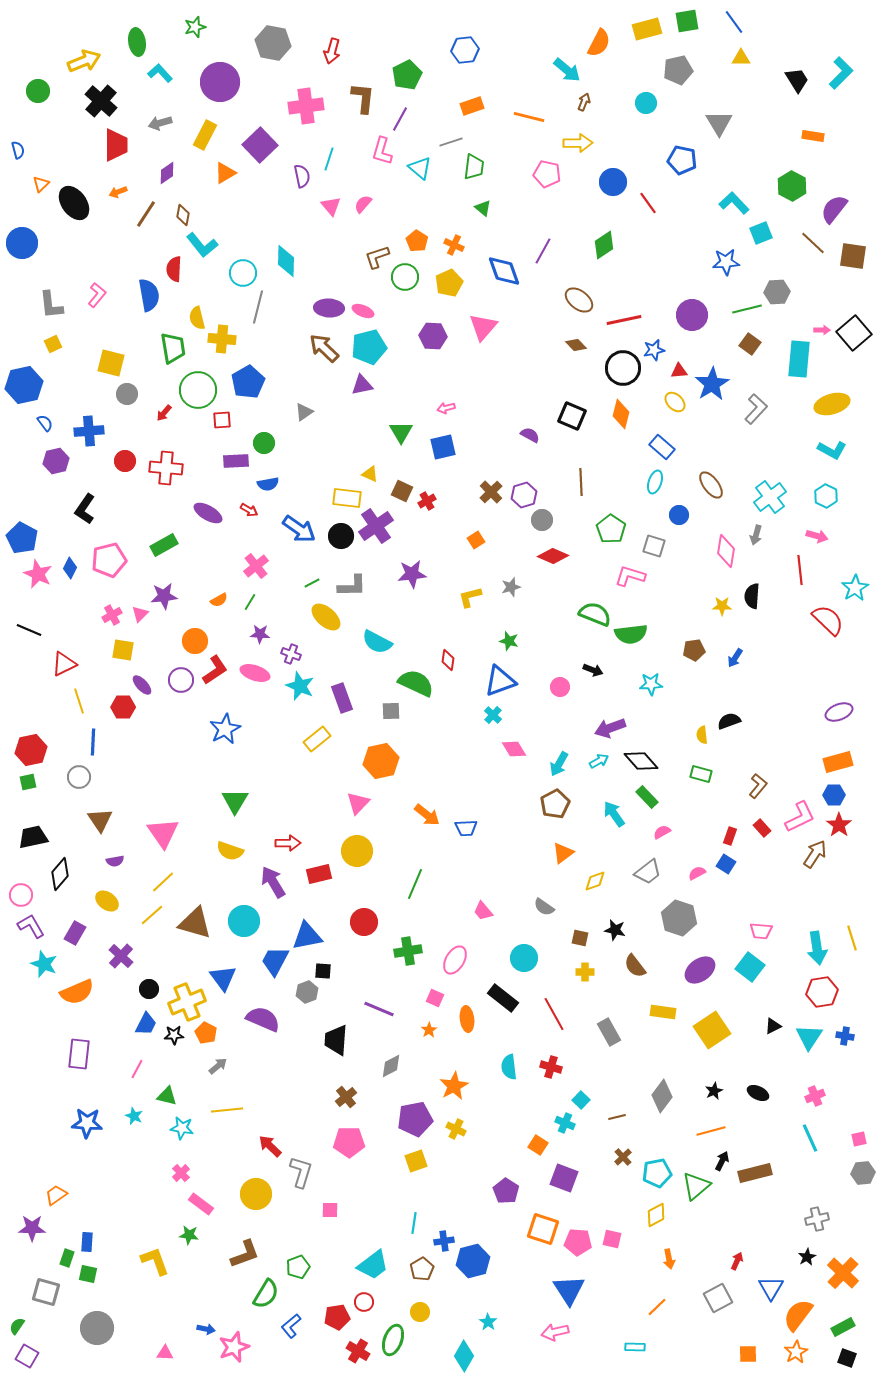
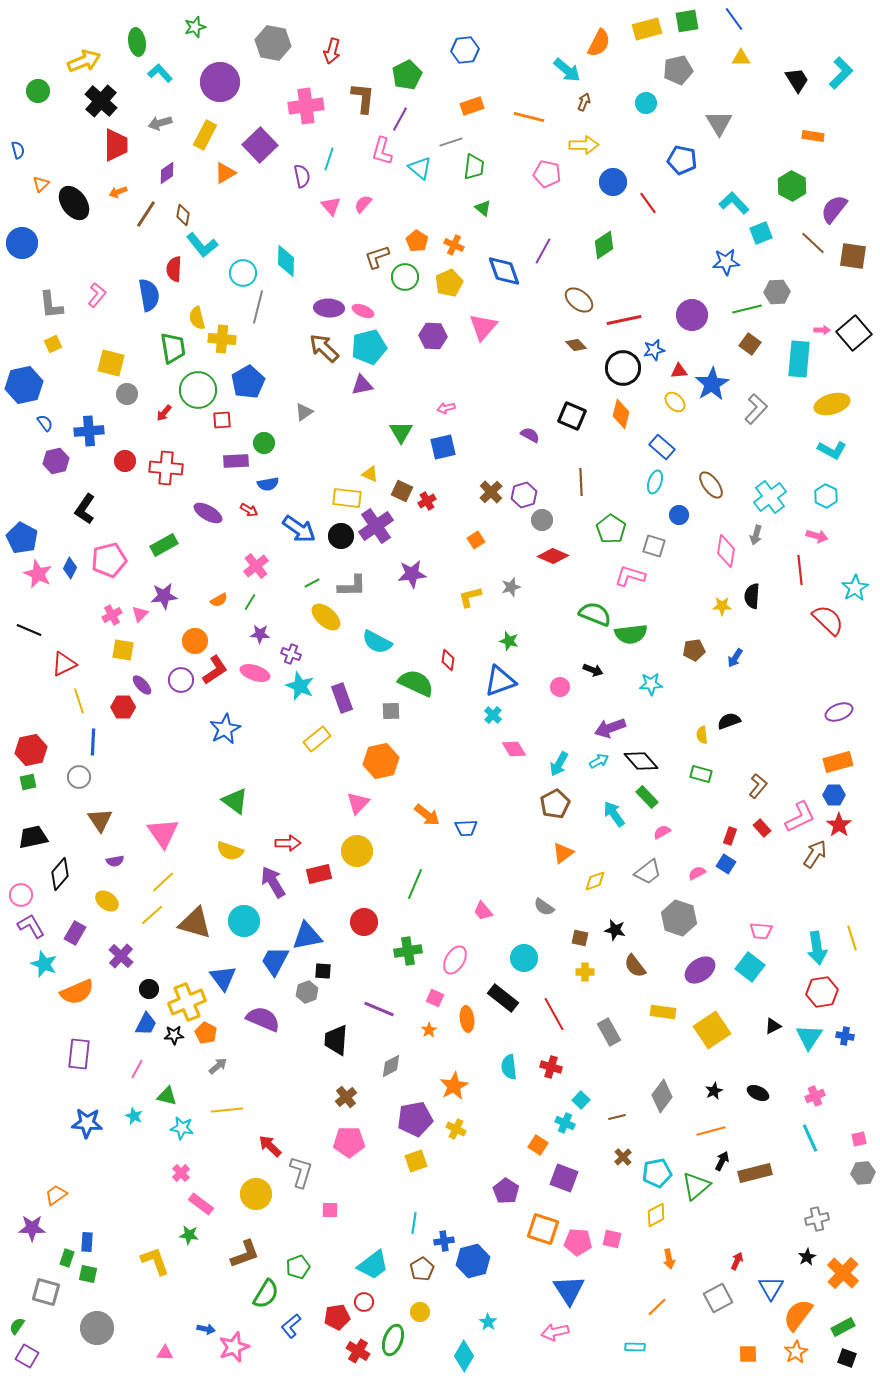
blue line at (734, 22): moved 3 px up
yellow arrow at (578, 143): moved 6 px right, 2 px down
green triangle at (235, 801): rotated 24 degrees counterclockwise
